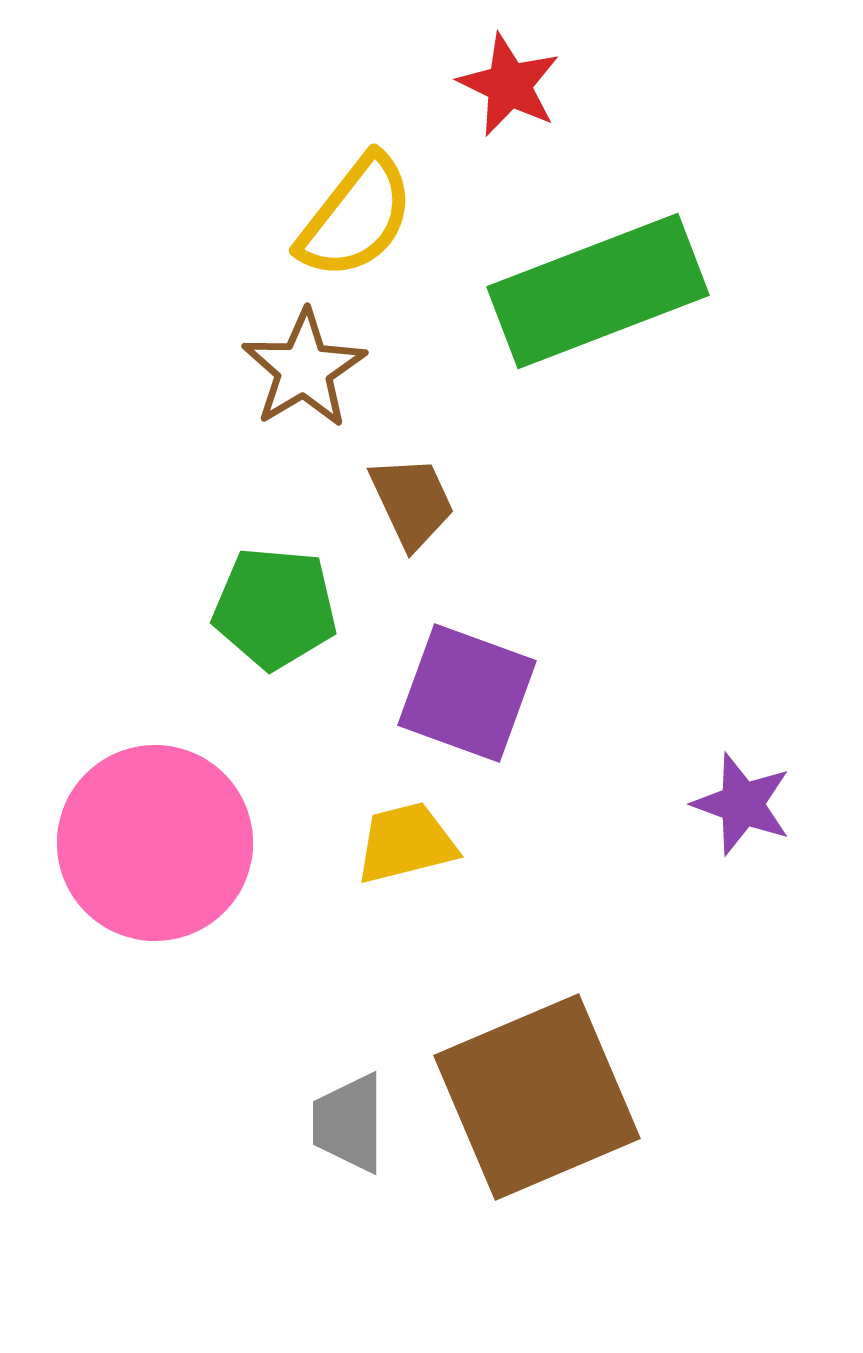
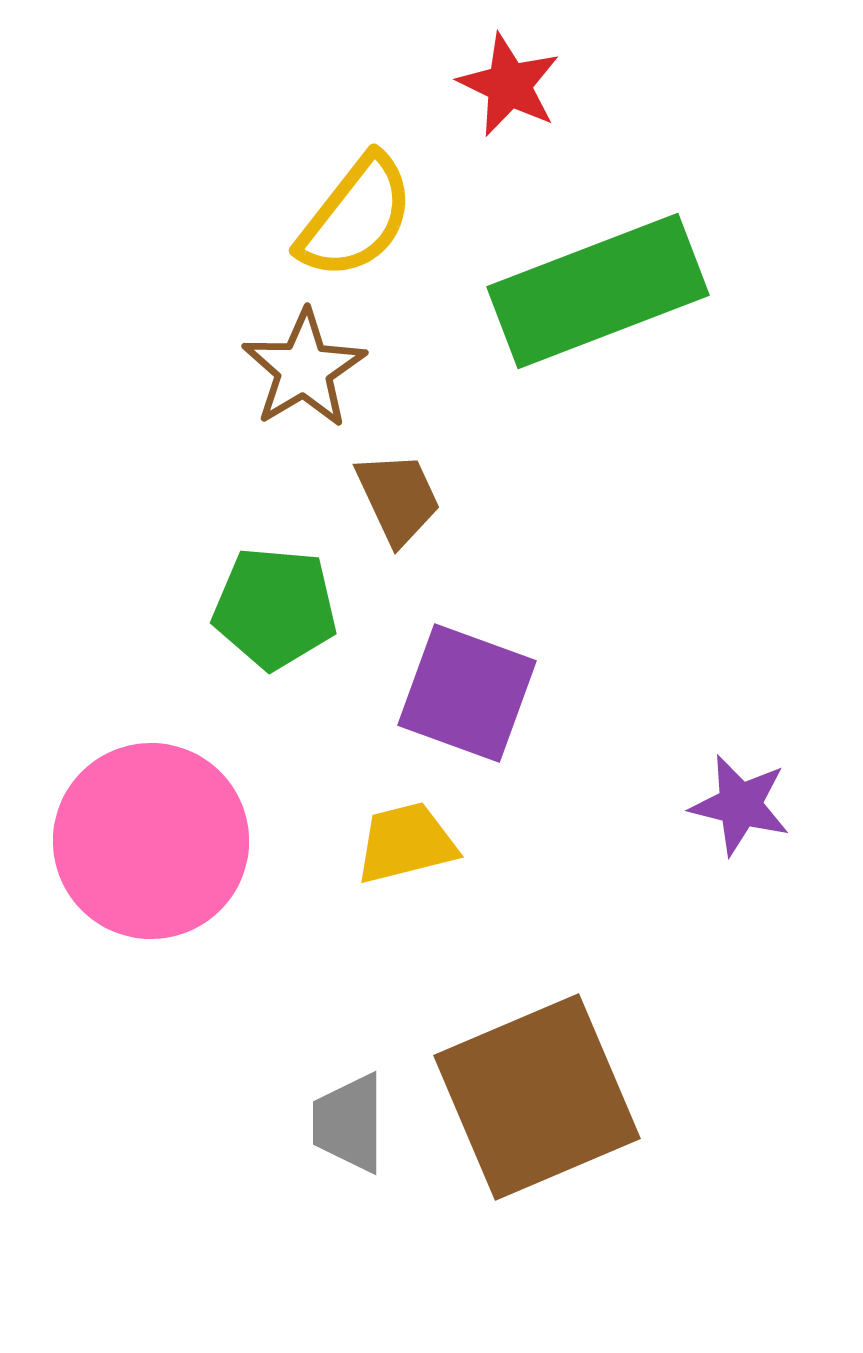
brown trapezoid: moved 14 px left, 4 px up
purple star: moved 2 px left, 1 px down; rotated 6 degrees counterclockwise
pink circle: moved 4 px left, 2 px up
